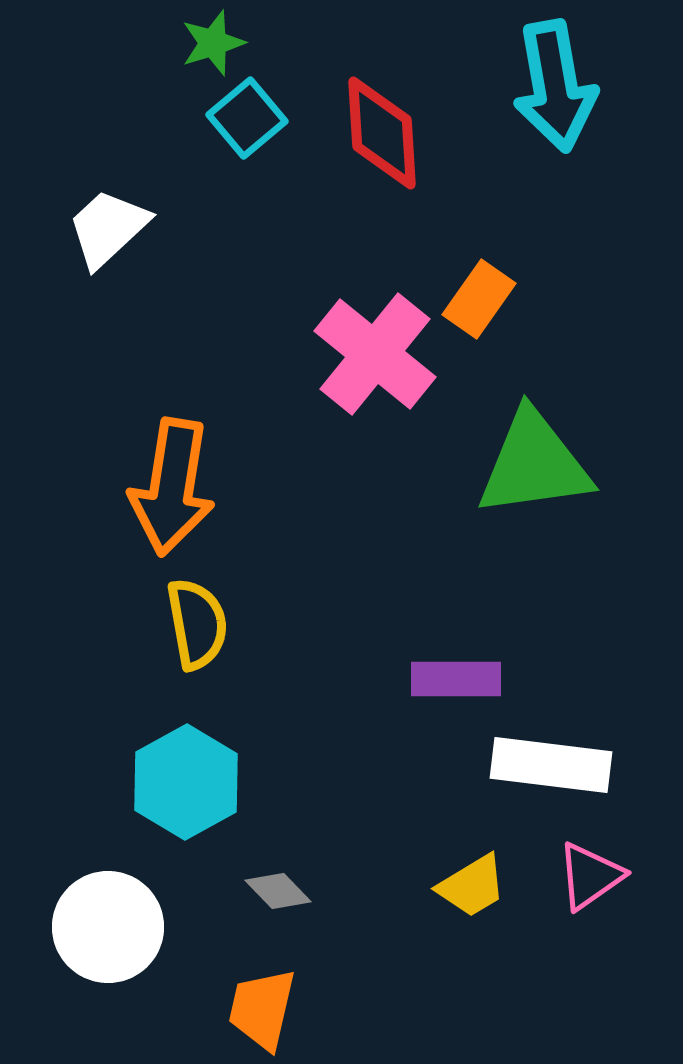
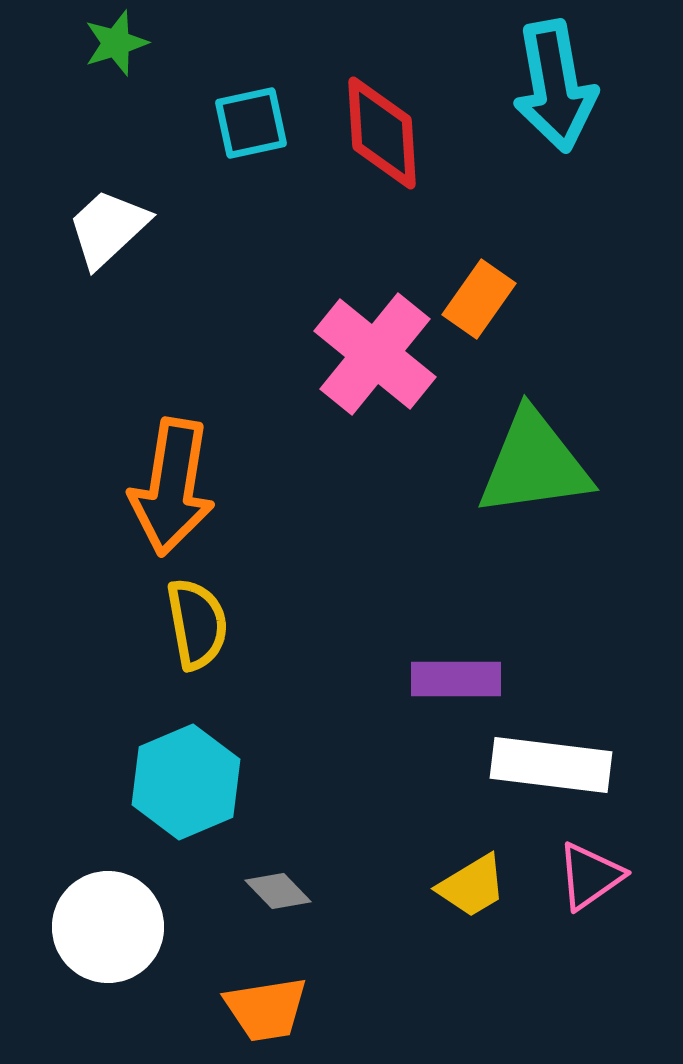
green star: moved 97 px left
cyan square: moved 4 px right, 5 px down; rotated 28 degrees clockwise
cyan hexagon: rotated 6 degrees clockwise
orange trapezoid: moved 4 px right; rotated 112 degrees counterclockwise
